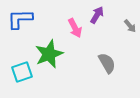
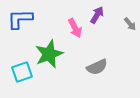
gray arrow: moved 2 px up
gray semicircle: moved 10 px left, 4 px down; rotated 95 degrees clockwise
